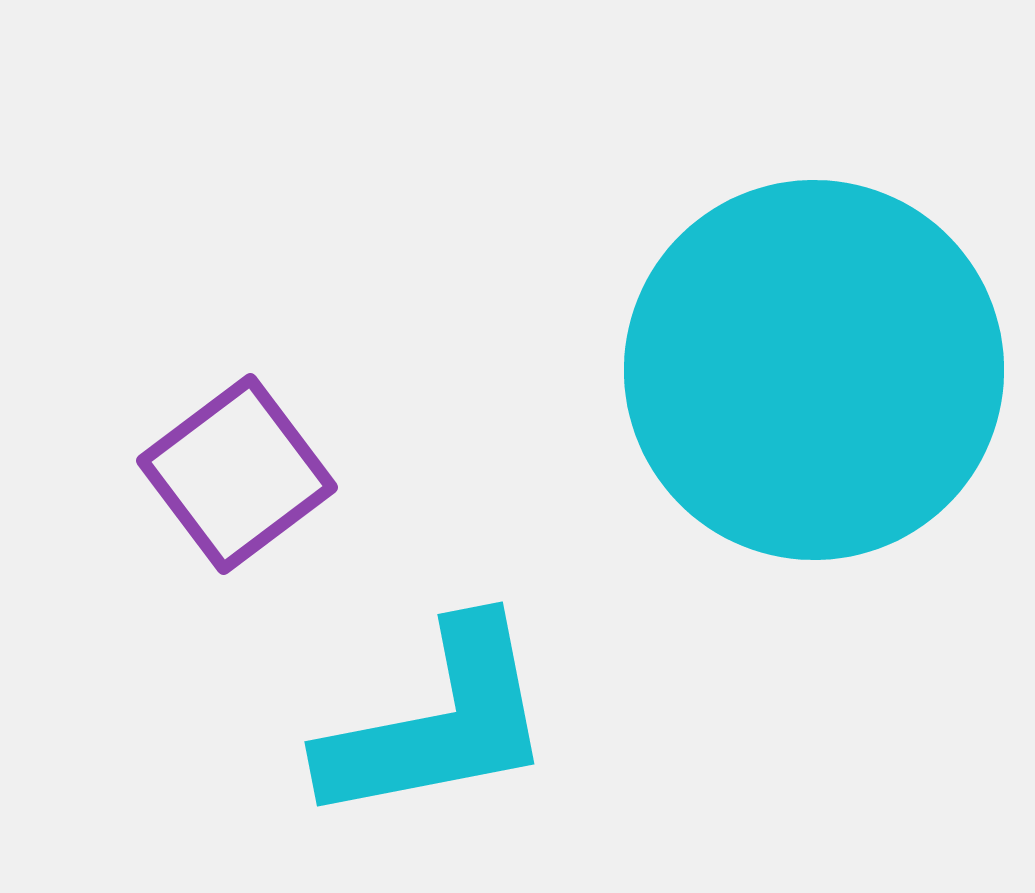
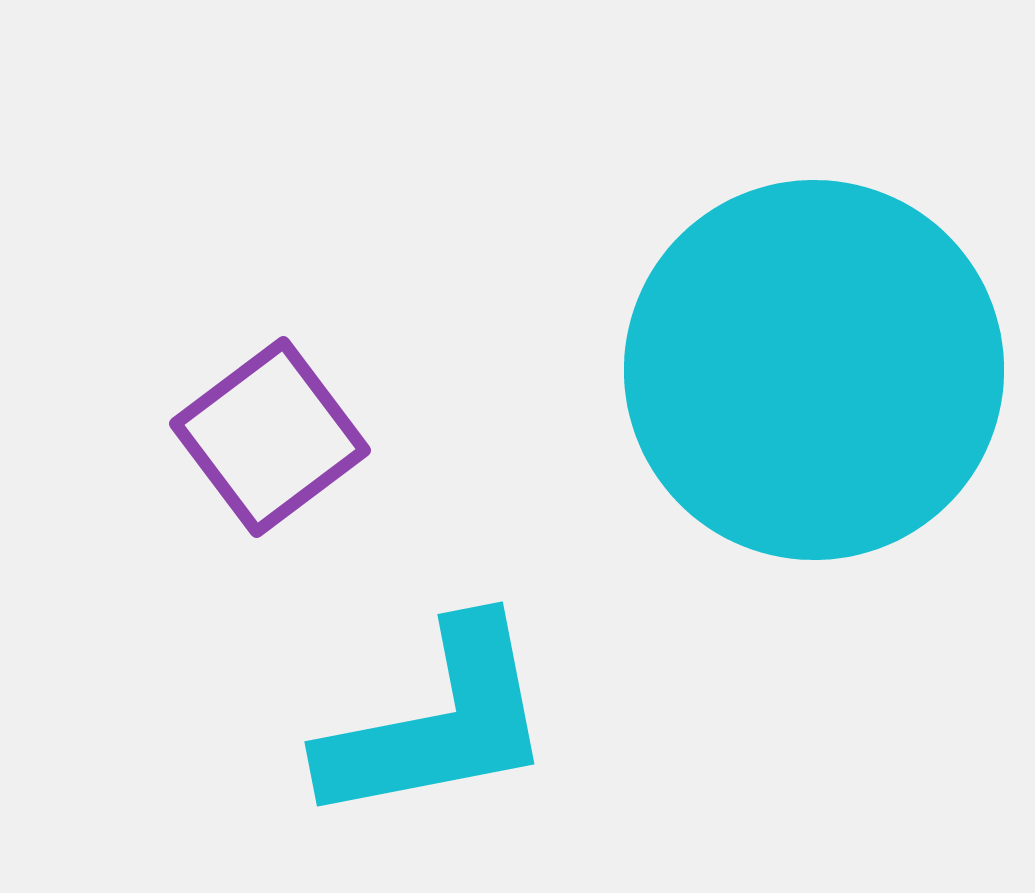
purple square: moved 33 px right, 37 px up
